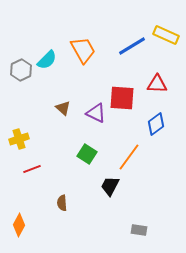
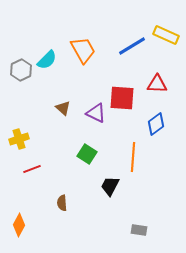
orange line: moved 4 px right; rotated 32 degrees counterclockwise
